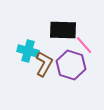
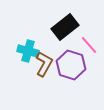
black rectangle: moved 2 px right, 3 px up; rotated 40 degrees counterclockwise
pink line: moved 5 px right
